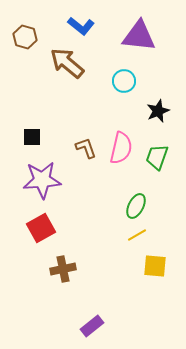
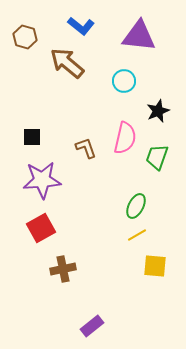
pink semicircle: moved 4 px right, 10 px up
